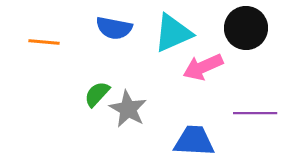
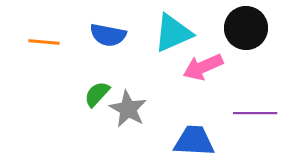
blue semicircle: moved 6 px left, 7 px down
